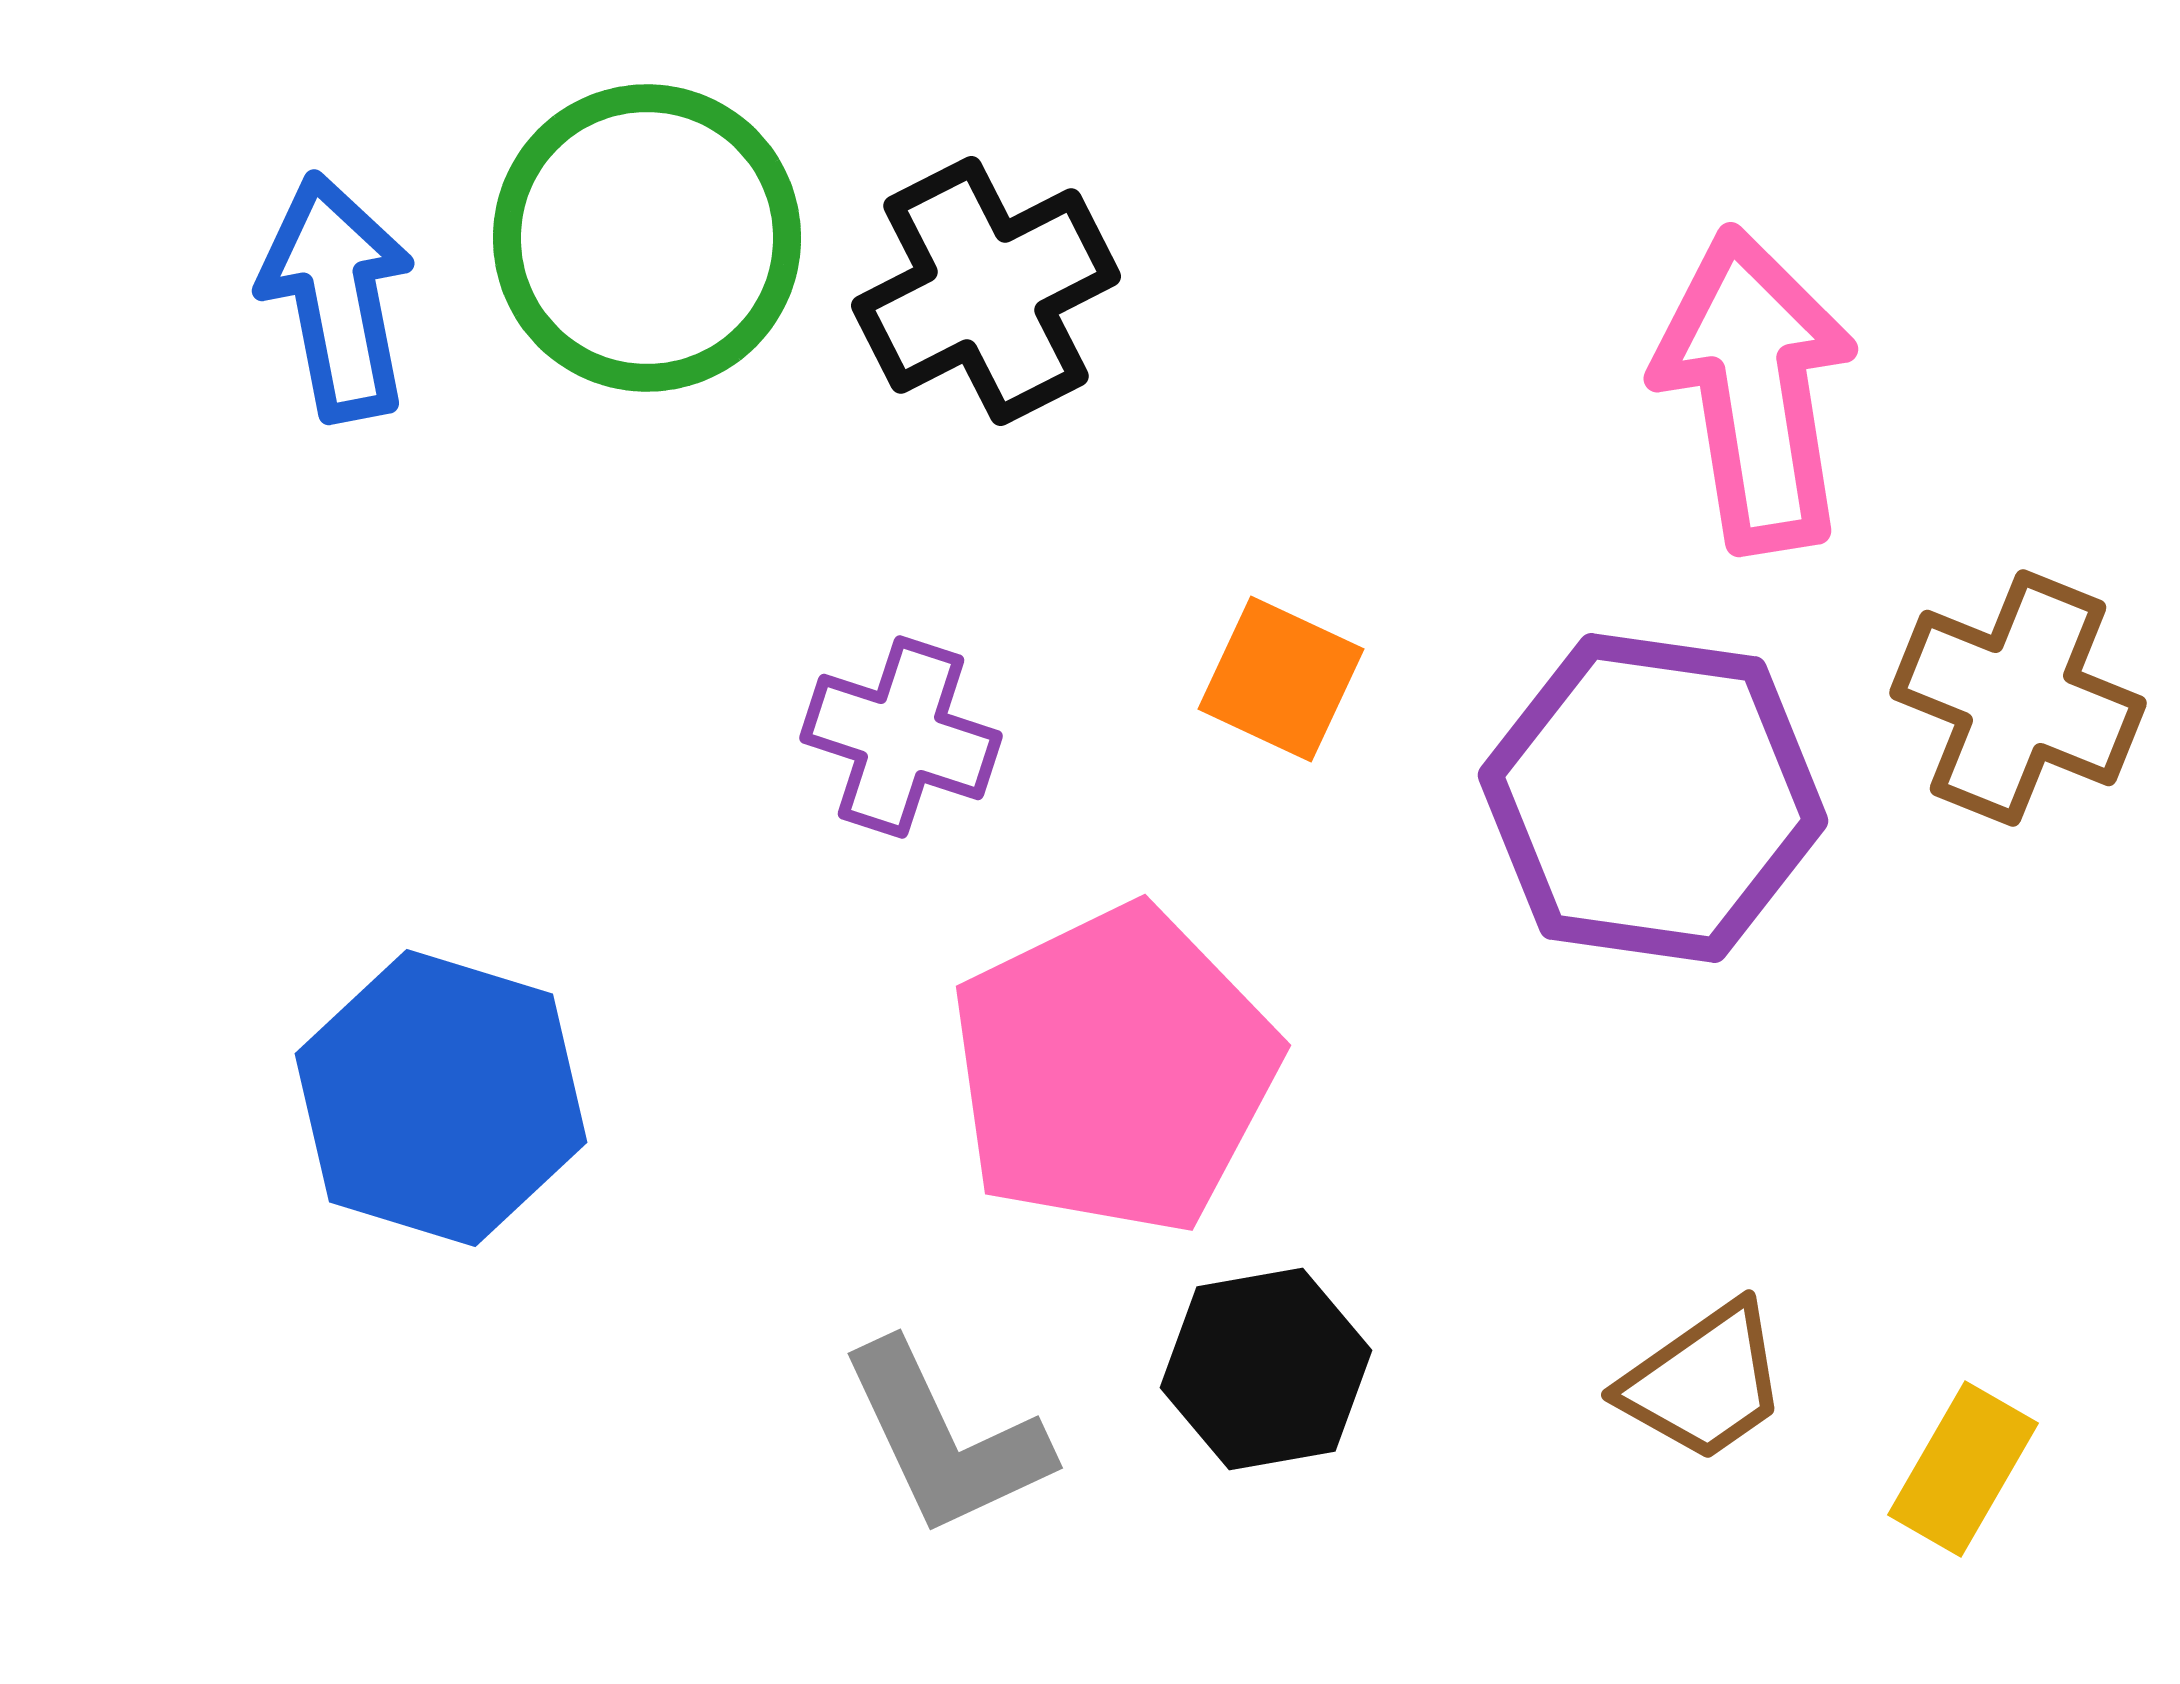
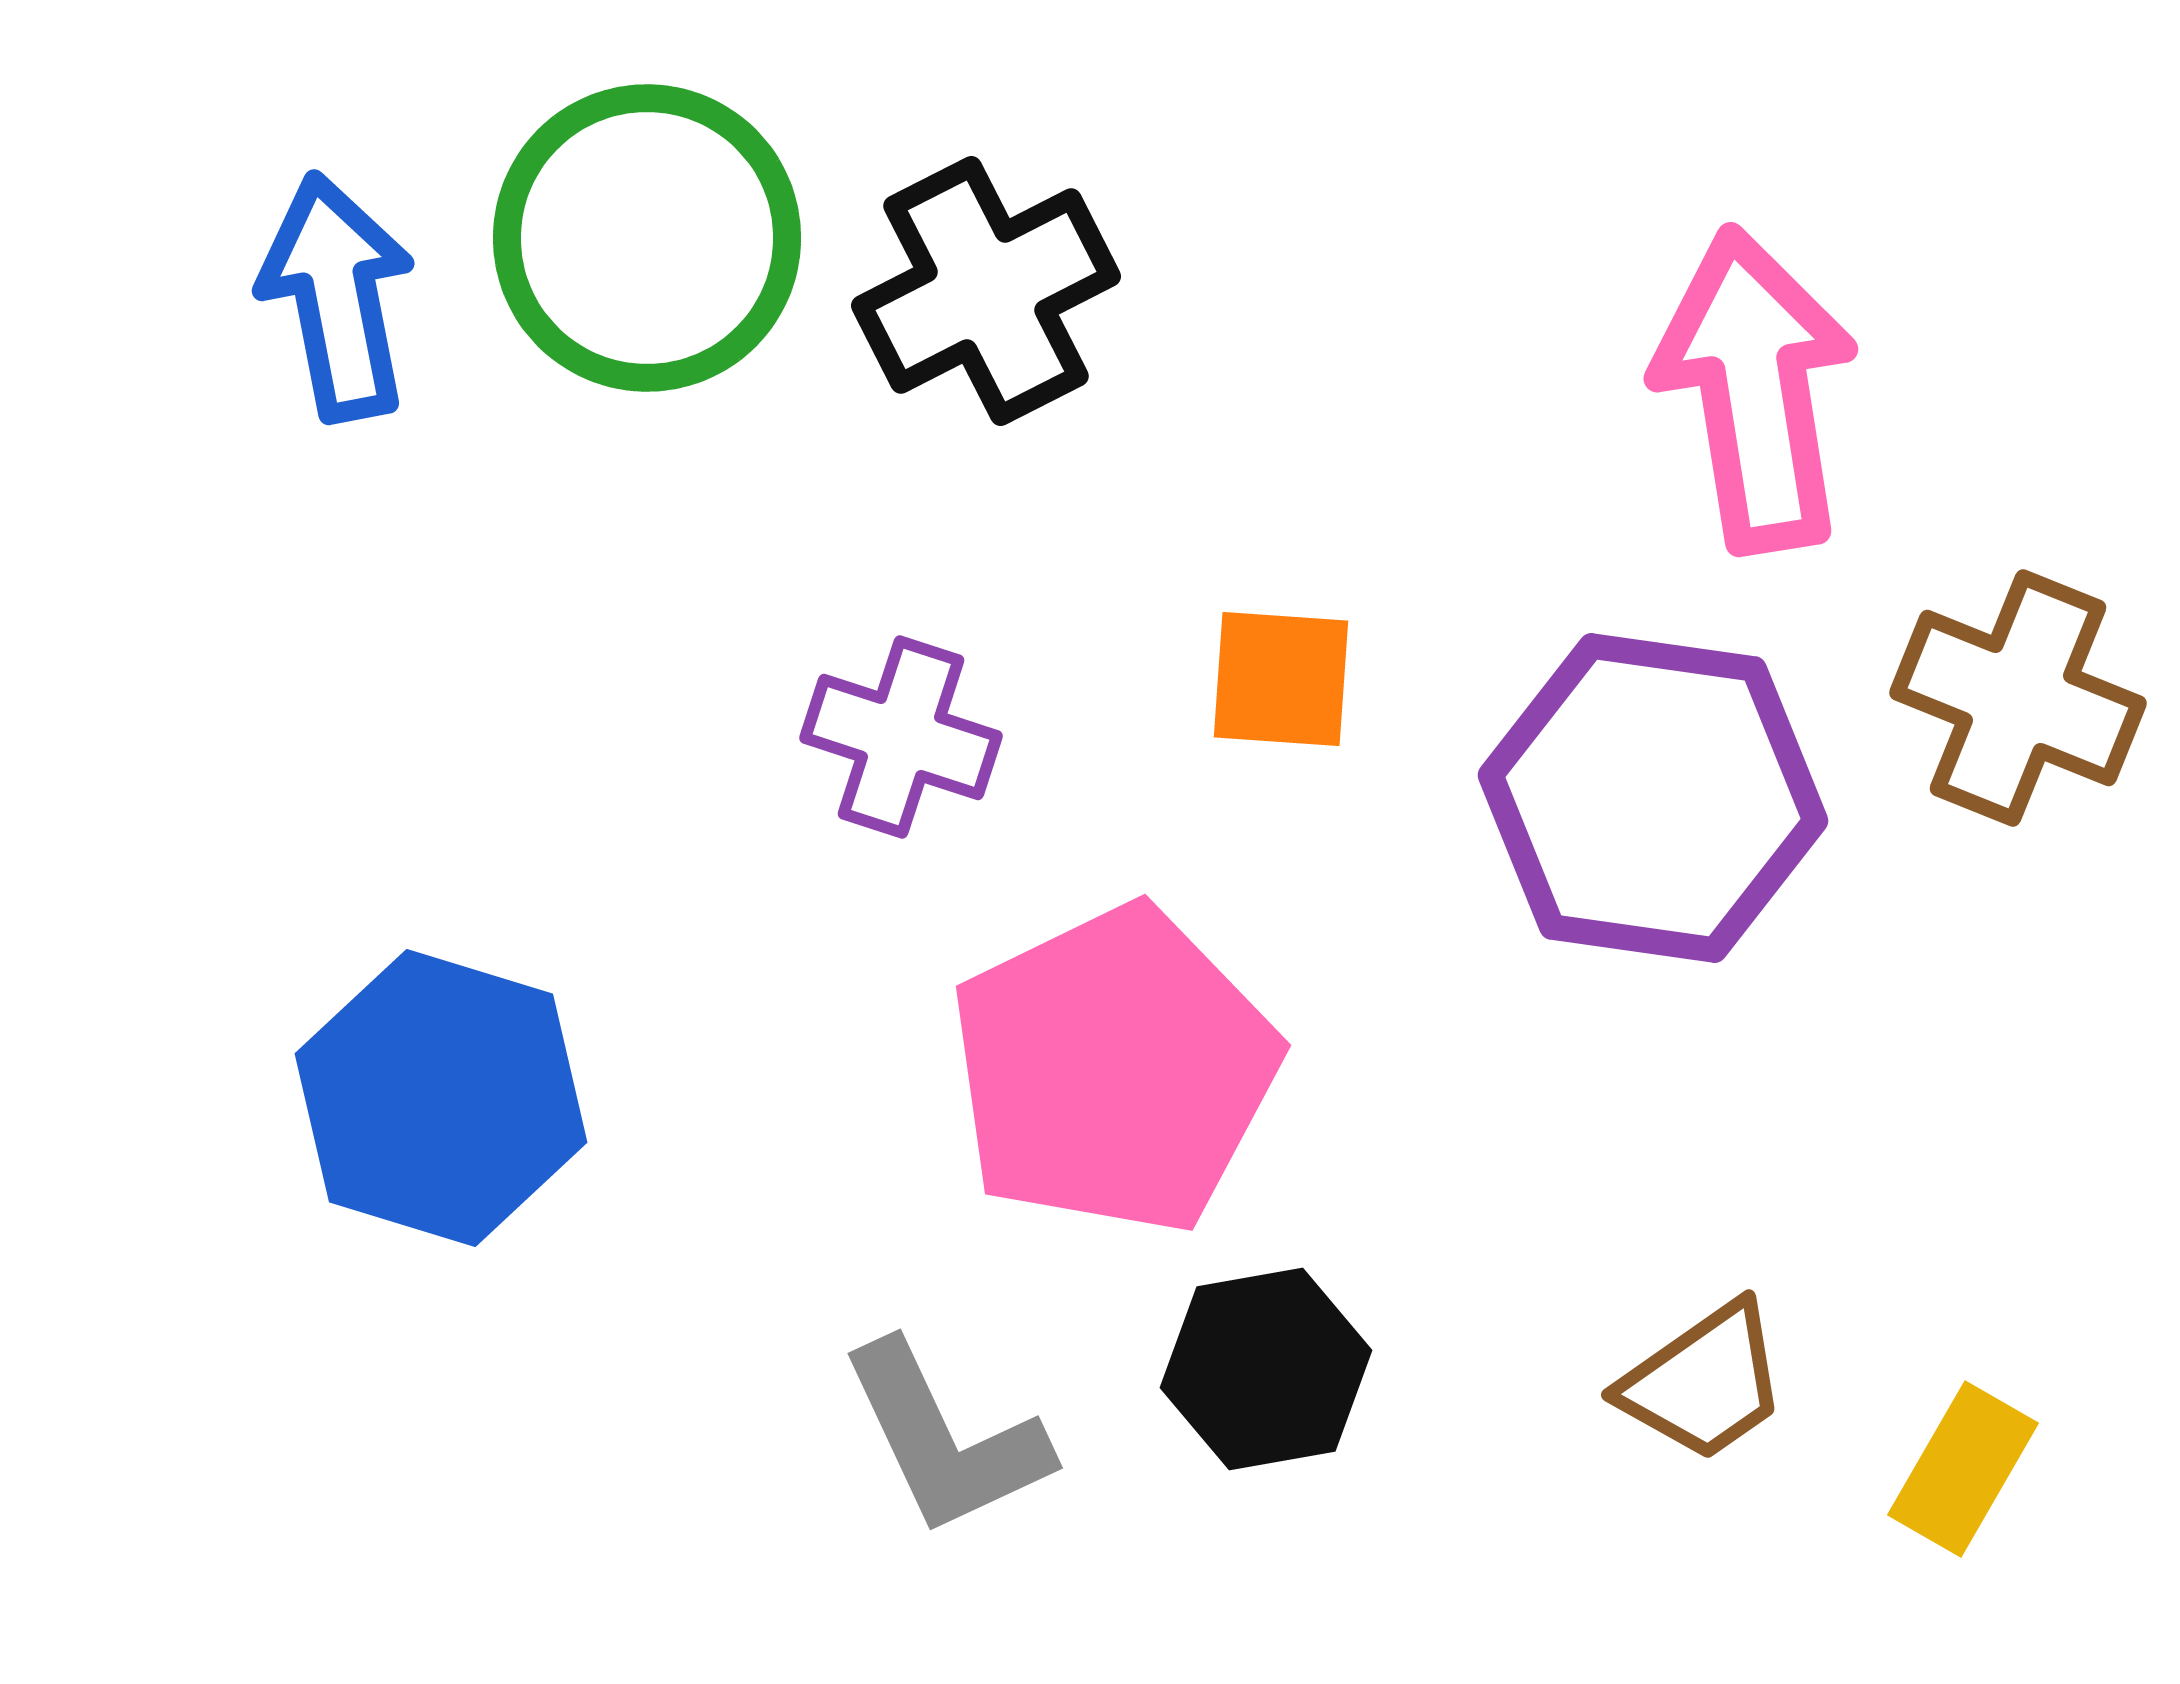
orange square: rotated 21 degrees counterclockwise
